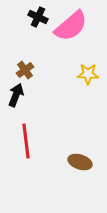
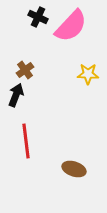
pink semicircle: rotated 6 degrees counterclockwise
brown ellipse: moved 6 px left, 7 px down
